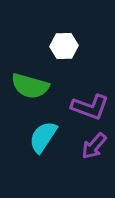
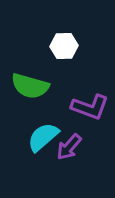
cyan semicircle: rotated 16 degrees clockwise
purple arrow: moved 25 px left, 1 px down
